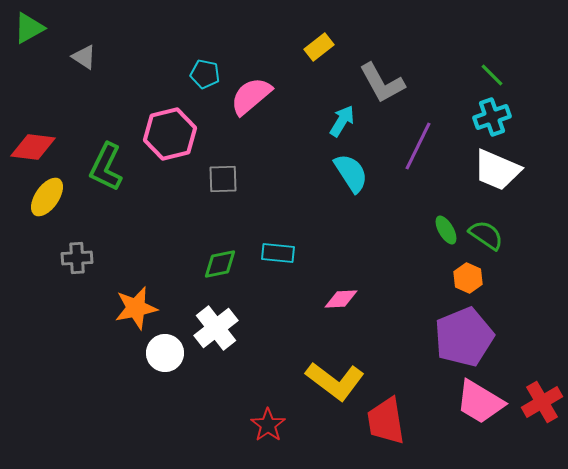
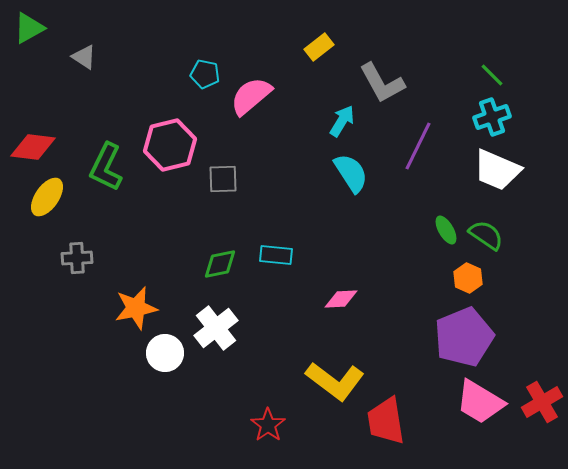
pink hexagon: moved 11 px down
cyan rectangle: moved 2 px left, 2 px down
